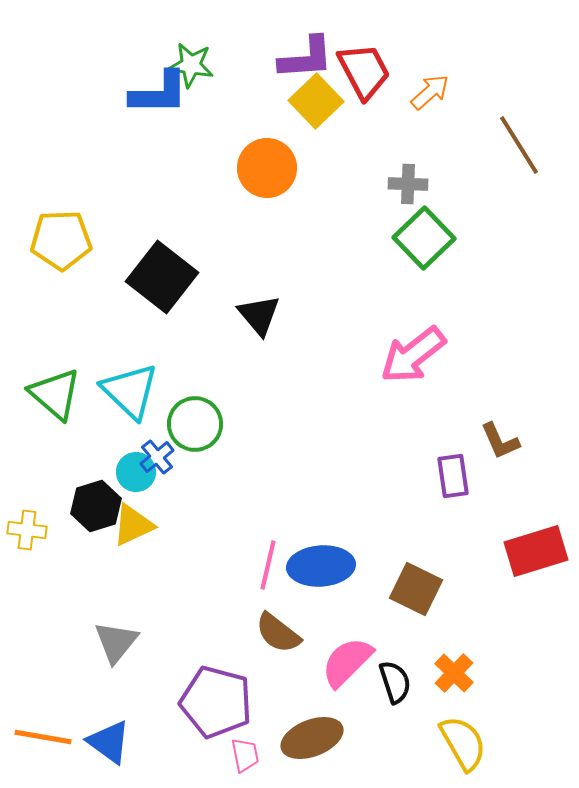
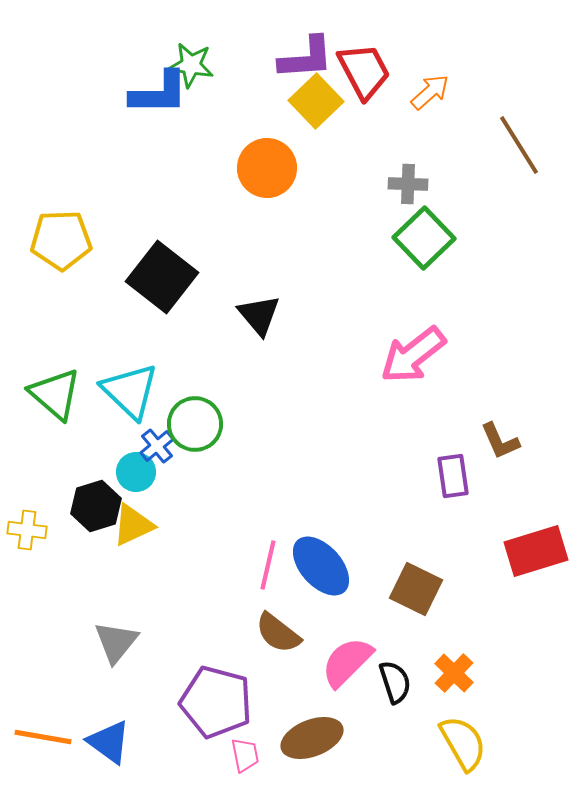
blue cross: moved 11 px up
blue ellipse: rotated 52 degrees clockwise
